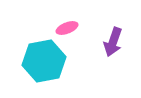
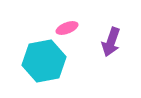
purple arrow: moved 2 px left
